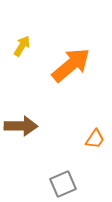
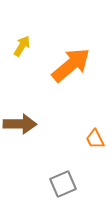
brown arrow: moved 1 px left, 2 px up
orange trapezoid: rotated 120 degrees clockwise
